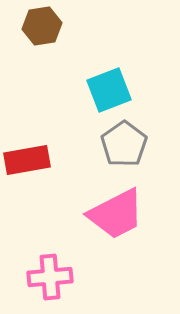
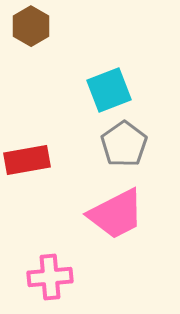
brown hexagon: moved 11 px left; rotated 21 degrees counterclockwise
